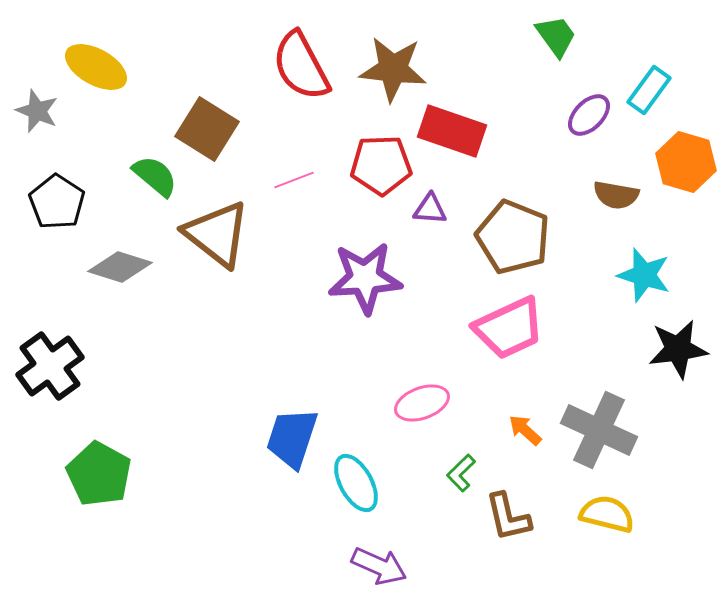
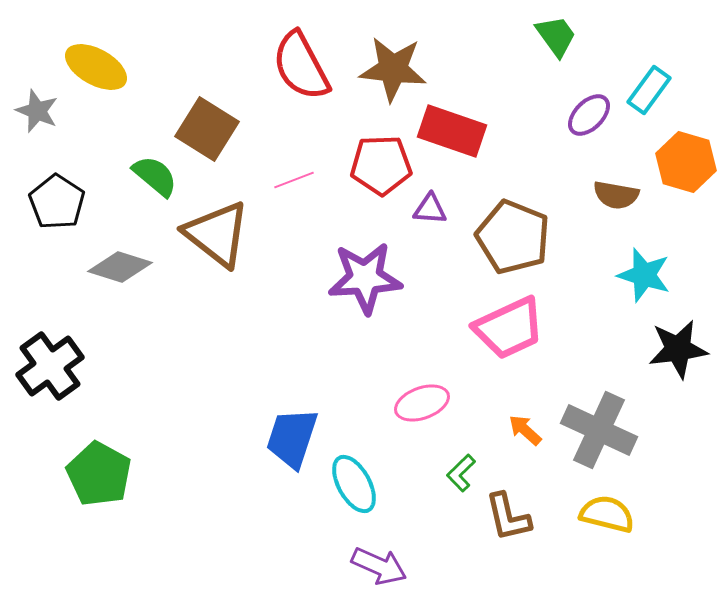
cyan ellipse: moved 2 px left, 1 px down
